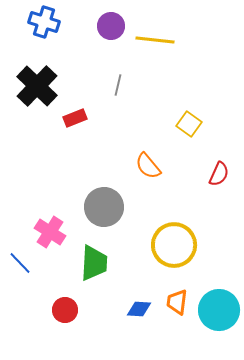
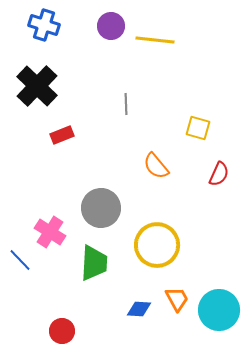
blue cross: moved 3 px down
gray line: moved 8 px right, 19 px down; rotated 15 degrees counterclockwise
red rectangle: moved 13 px left, 17 px down
yellow square: moved 9 px right, 4 px down; rotated 20 degrees counterclockwise
orange semicircle: moved 8 px right
gray circle: moved 3 px left, 1 px down
yellow circle: moved 17 px left
blue line: moved 3 px up
orange trapezoid: moved 3 px up; rotated 144 degrees clockwise
red circle: moved 3 px left, 21 px down
